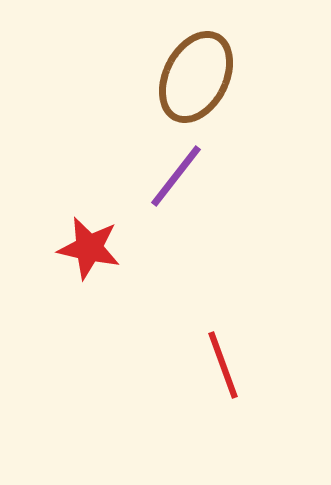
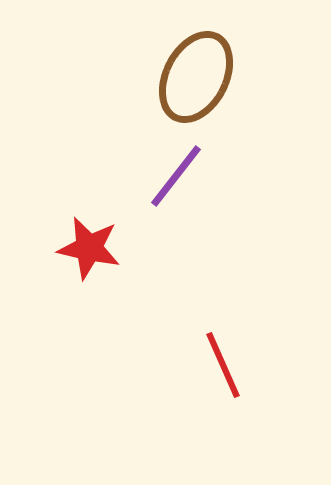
red line: rotated 4 degrees counterclockwise
